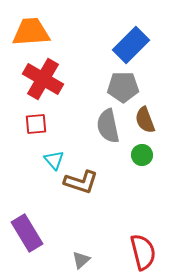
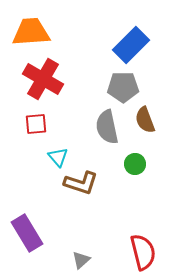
gray semicircle: moved 1 px left, 1 px down
green circle: moved 7 px left, 9 px down
cyan triangle: moved 4 px right, 3 px up
brown L-shape: moved 1 px down
